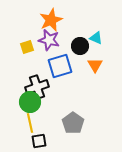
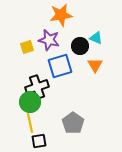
orange star: moved 10 px right, 5 px up; rotated 15 degrees clockwise
